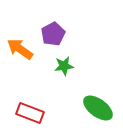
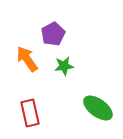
orange arrow: moved 7 px right, 10 px down; rotated 20 degrees clockwise
red rectangle: rotated 56 degrees clockwise
